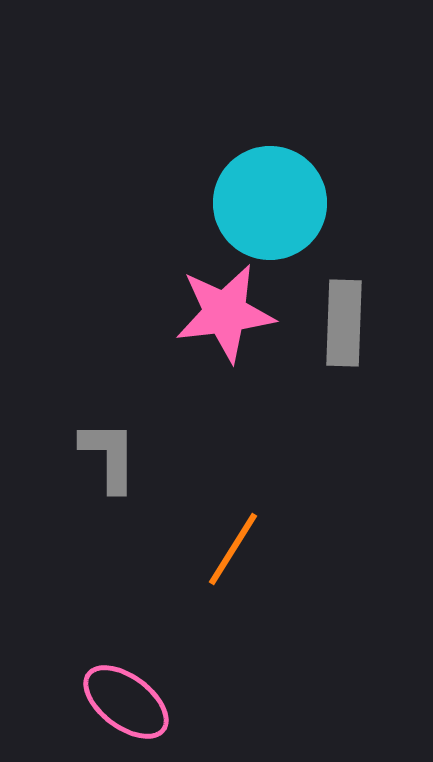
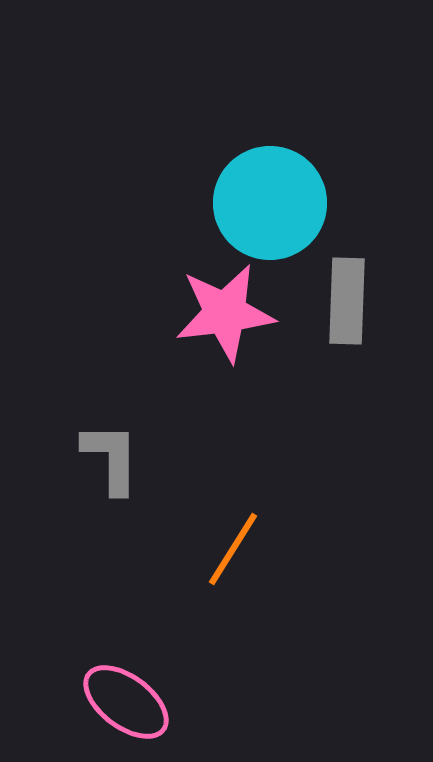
gray rectangle: moved 3 px right, 22 px up
gray L-shape: moved 2 px right, 2 px down
